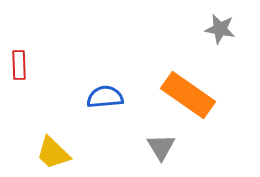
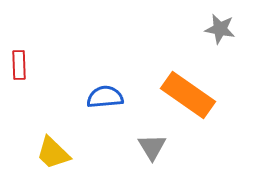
gray triangle: moved 9 px left
